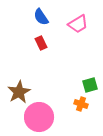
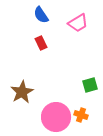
blue semicircle: moved 2 px up
pink trapezoid: moved 1 px up
brown star: moved 3 px right
orange cross: moved 11 px down
pink circle: moved 17 px right
